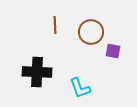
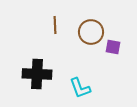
purple square: moved 4 px up
black cross: moved 2 px down
